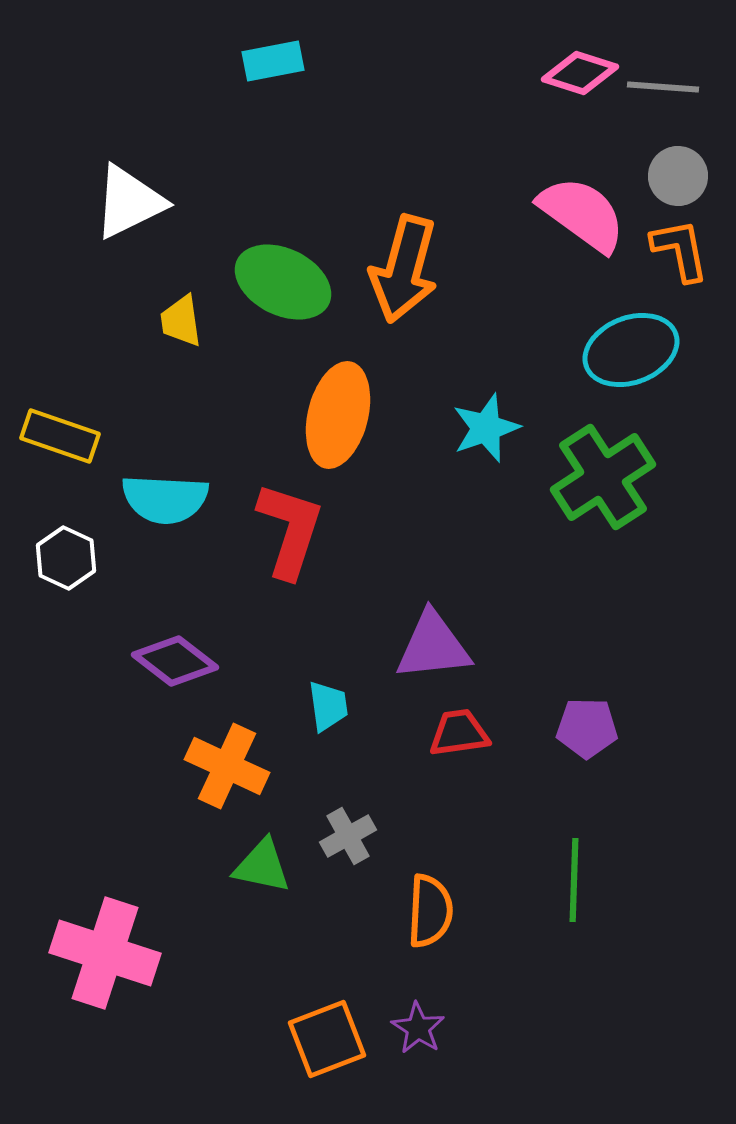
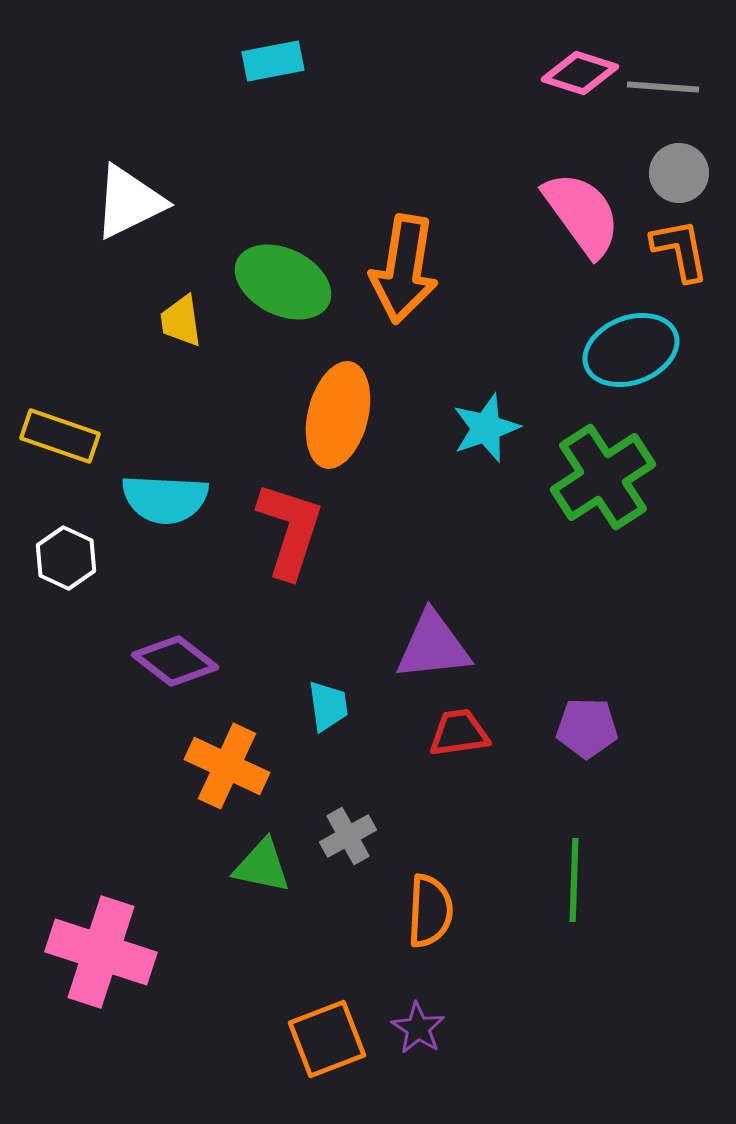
gray circle: moved 1 px right, 3 px up
pink semicircle: rotated 18 degrees clockwise
orange arrow: rotated 6 degrees counterclockwise
pink cross: moved 4 px left, 1 px up
